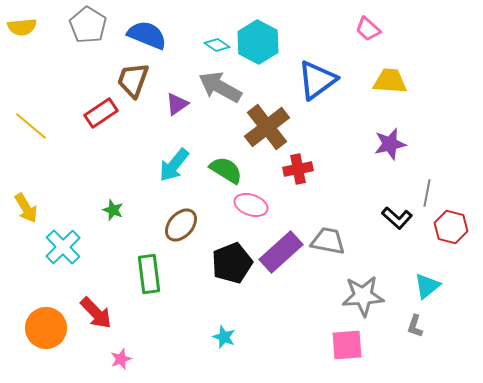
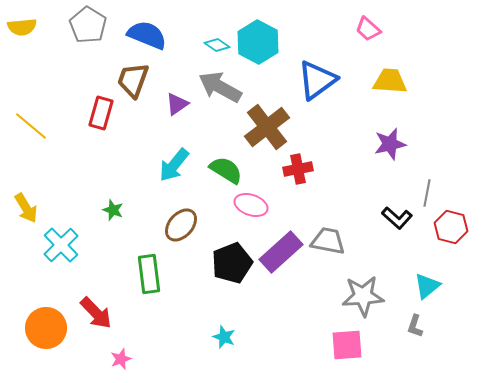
red rectangle: rotated 40 degrees counterclockwise
cyan cross: moved 2 px left, 2 px up
